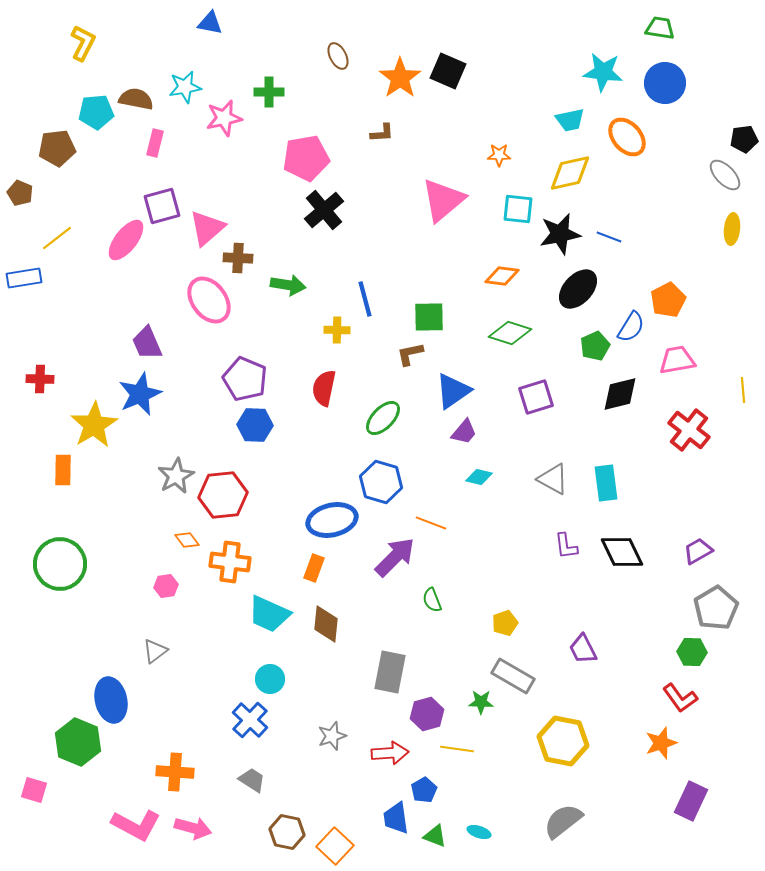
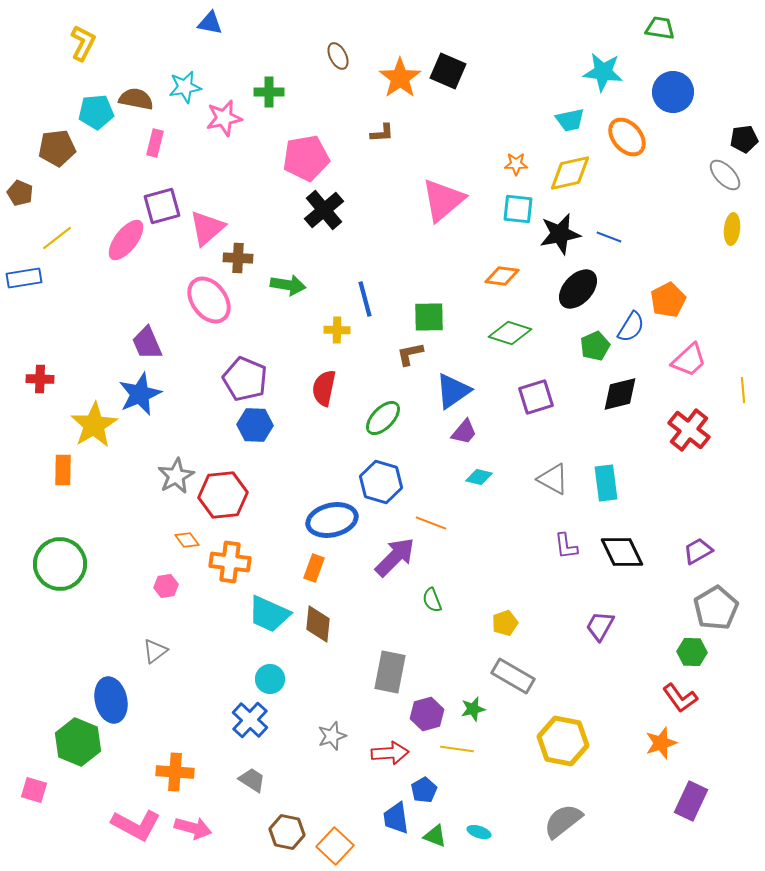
blue circle at (665, 83): moved 8 px right, 9 px down
orange star at (499, 155): moved 17 px right, 9 px down
pink trapezoid at (677, 360): moved 12 px right; rotated 147 degrees clockwise
brown diamond at (326, 624): moved 8 px left
purple trapezoid at (583, 649): moved 17 px right, 23 px up; rotated 56 degrees clockwise
green star at (481, 702): moved 8 px left, 7 px down; rotated 15 degrees counterclockwise
